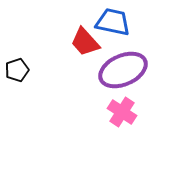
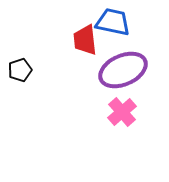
red trapezoid: moved 2 px up; rotated 36 degrees clockwise
black pentagon: moved 3 px right
pink cross: rotated 16 degrees clockwise
